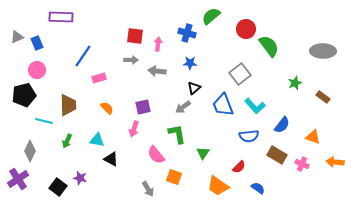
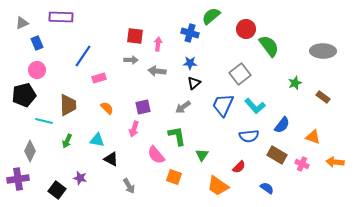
blue cross at (187, 33): moved 3 px right
gray triangle at (17, 37): moved 5 px right, 14 px up
black triangle at (194, 88): moved 5 px up
blue trapezoid at (223, 105): rotated 45 degrees clockwise
green L-shape at (177, 134): moved 2 px down
green triangle at (203, 153): moved 1 px left, 2 px down
purple cross at (18, 179): rotated 25 degrees clockwise
black square at (58, 187): moved 1 px left, 3 px down
blue semicircle at (258, 188): moved 9 px right
gray arrow at (148, 189): moved 19 px left, 3 px up
